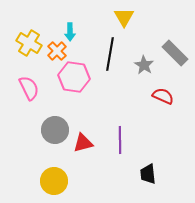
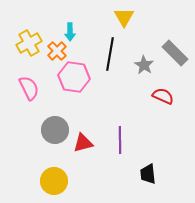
yellow cross: rotated 30 degrees clockwise
